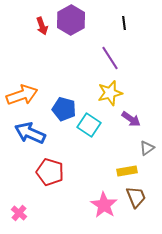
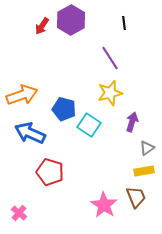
red arrow: rotated 54 degrees clockwise
purple arrow: moved 1 px right, 3 px down; rotated 108 degrees counterclockwise
yellow rectangle: moved 17 px right
